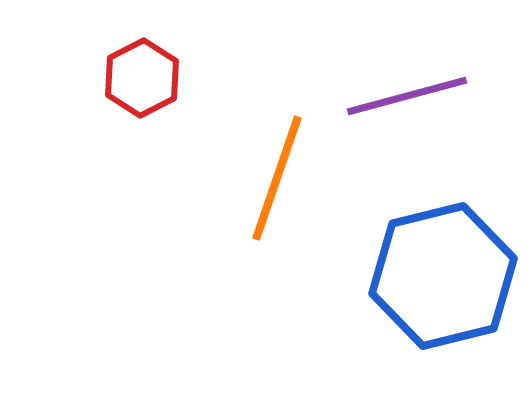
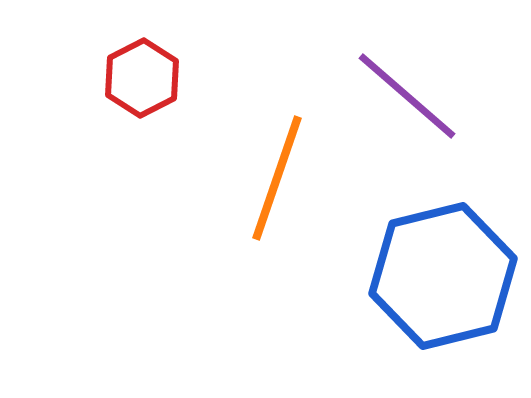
purple line: rotated 56 degrees clockwise
